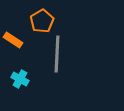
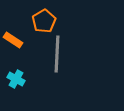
orange pentagon: moved 2 px right
cyan cross: moved 4 px left
